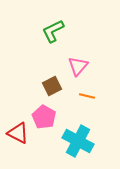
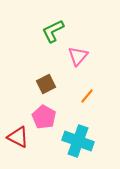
pink triangle: moved 10 px up
brown square: moved 6 px left, 2 px up
orange line: rotated 63 degrees counterclockwise
red triangle: moved 4 px down
cyan cross: rotated 8 degrees counterclockwise
